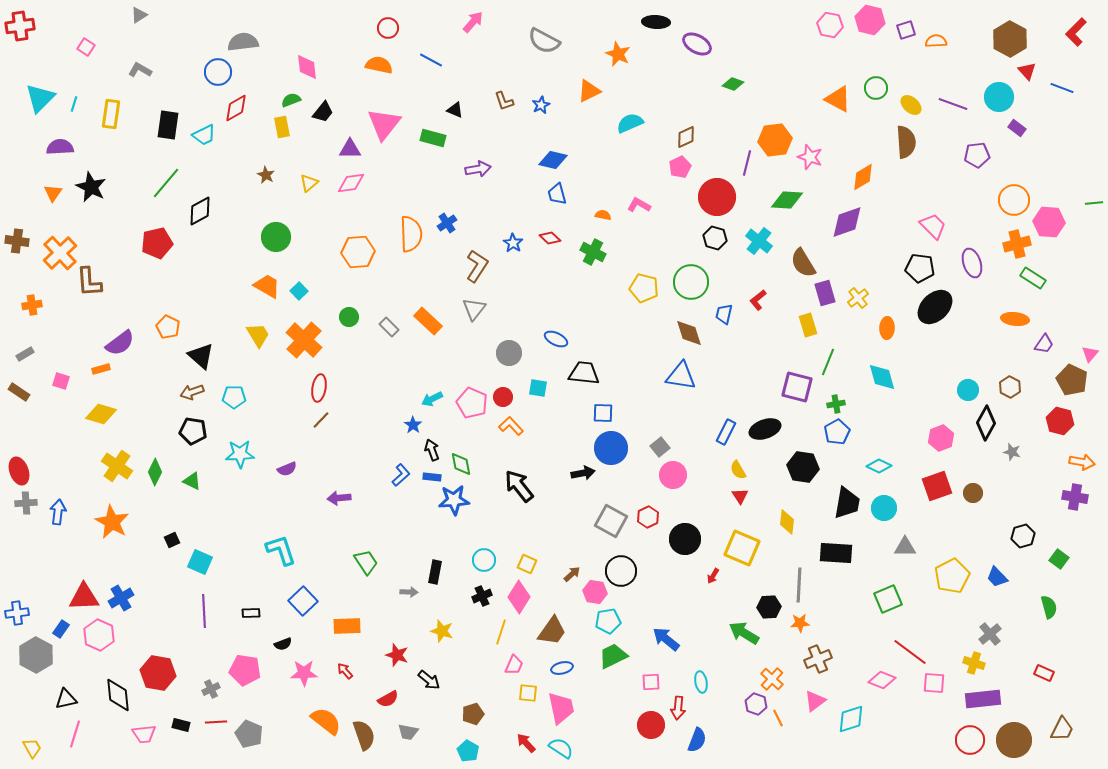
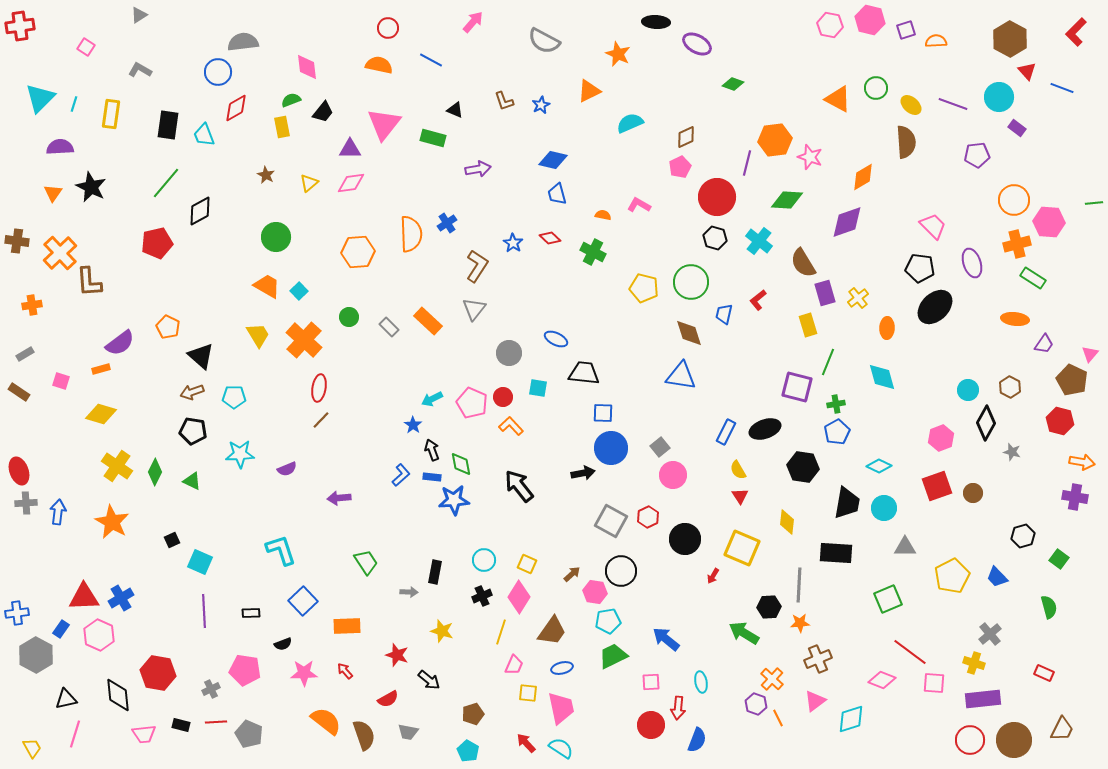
cyan trapezoid at (204, 135): rotated 95 degrees clockwise
